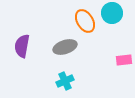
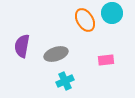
orange ellipse: moved 1 px up
gray ellipse: moved 9 px left, 7 px down
pink rectangle: moved 18 px left
